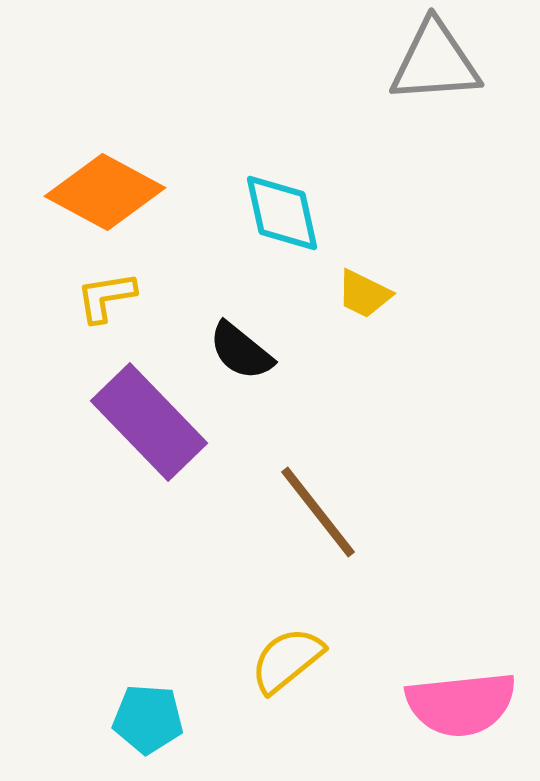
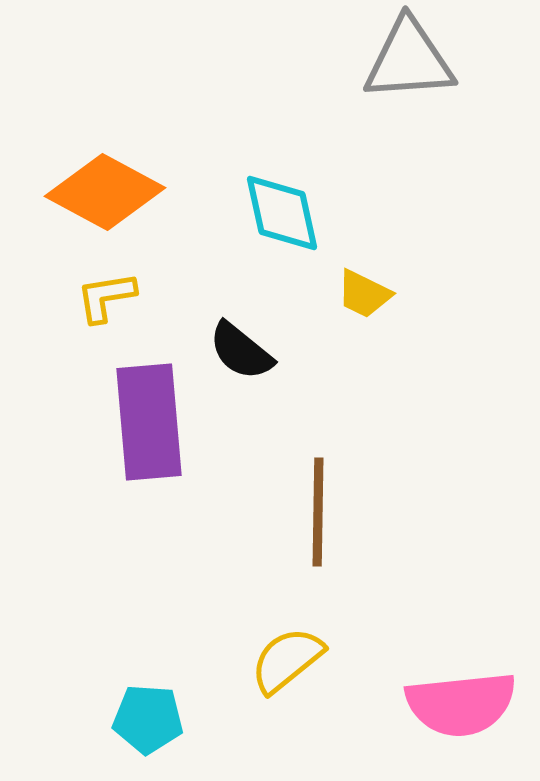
gray triangle: moved 26 px left, 2 px up
purple rectangle: rotated 39 degrees clockwise
brown line: rotated 39 degrees clockwise
